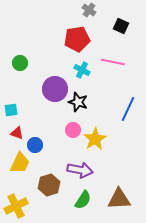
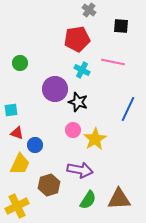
black square: rotated 21 degrees counterclockwise
yellow trapezoid: moved 1 px down
green semicircle: moved 5 px right
yellow cross: moved 1 px right
